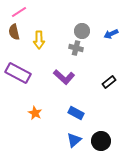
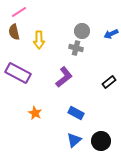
purple L-shape: rotated 80 degrees counterclockwise
